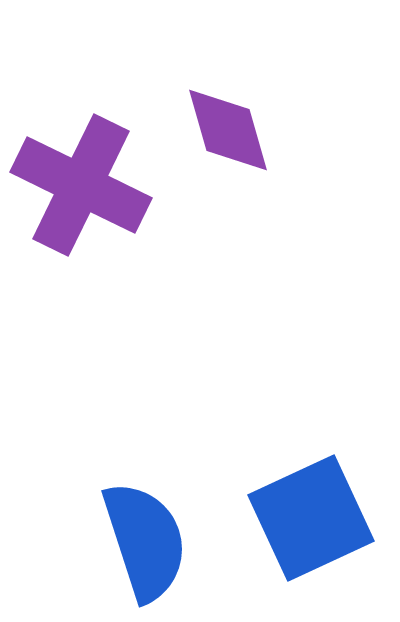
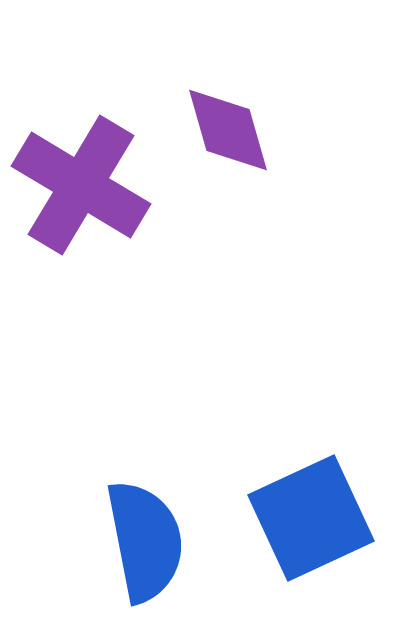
purple cross: rotated 5 degrees clockwise
blue semicircle: rotated 7 degrees clockwise
